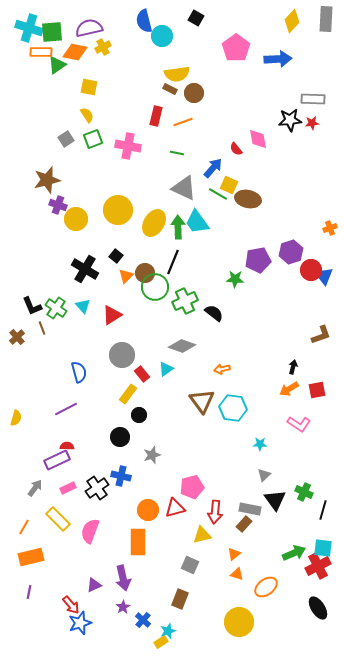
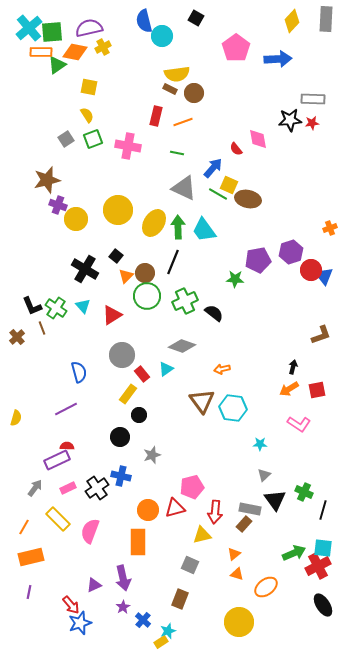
cyan cross at (29, 28): rotated 32 degrees clockwise
cyan trapezoid at (197, 222): moved 7 px right, 8 px down
green circle at (155, 287): moved 8 px left, 9 px down
black ellipse at (318, 608): moved 5 px right, 3 px up
